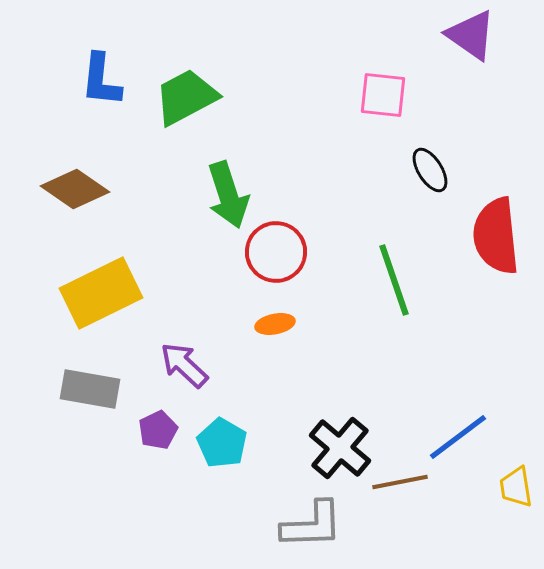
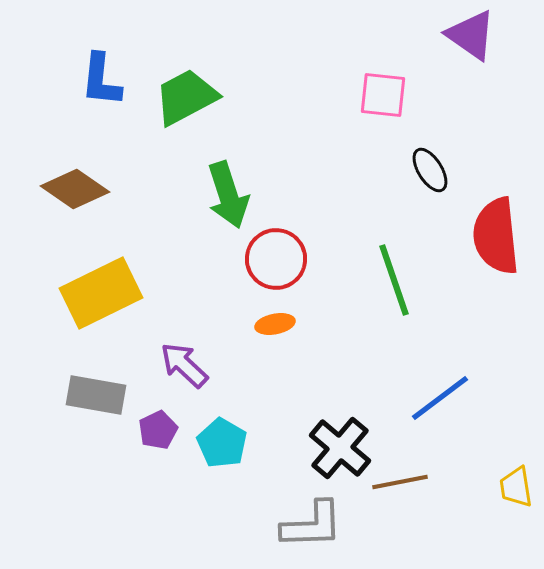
red circle: moved 7 px down
gray rectangle: moved 6 px right, 6 px down
blue line: moved 18 px left, 39 px up
